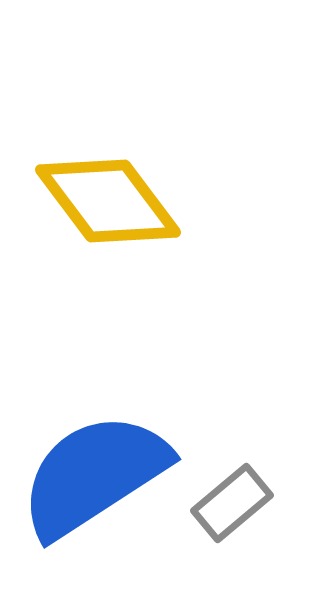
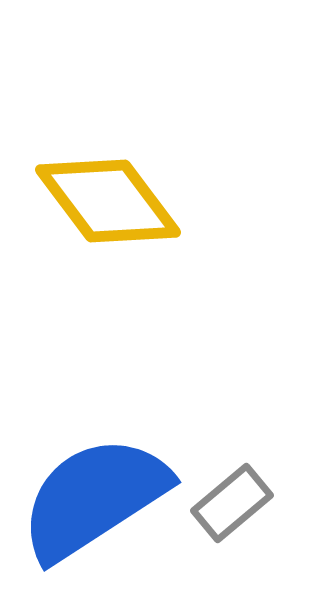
blue semicircle: moved 23 px down
